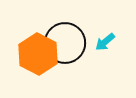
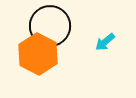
black circle: moved 15 px left, 17 px up
